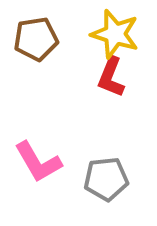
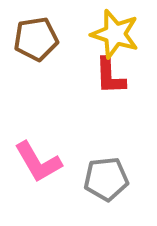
red L-shape: moved 1 px left, 1 px up; rotated 24 degrees counterclockwise
